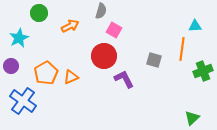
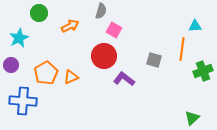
purple circle: moved 1 px up
purple L-shape: rotated 25 degrees counterclockwise
blue cross: rotated 32 degrees counterclockwise
